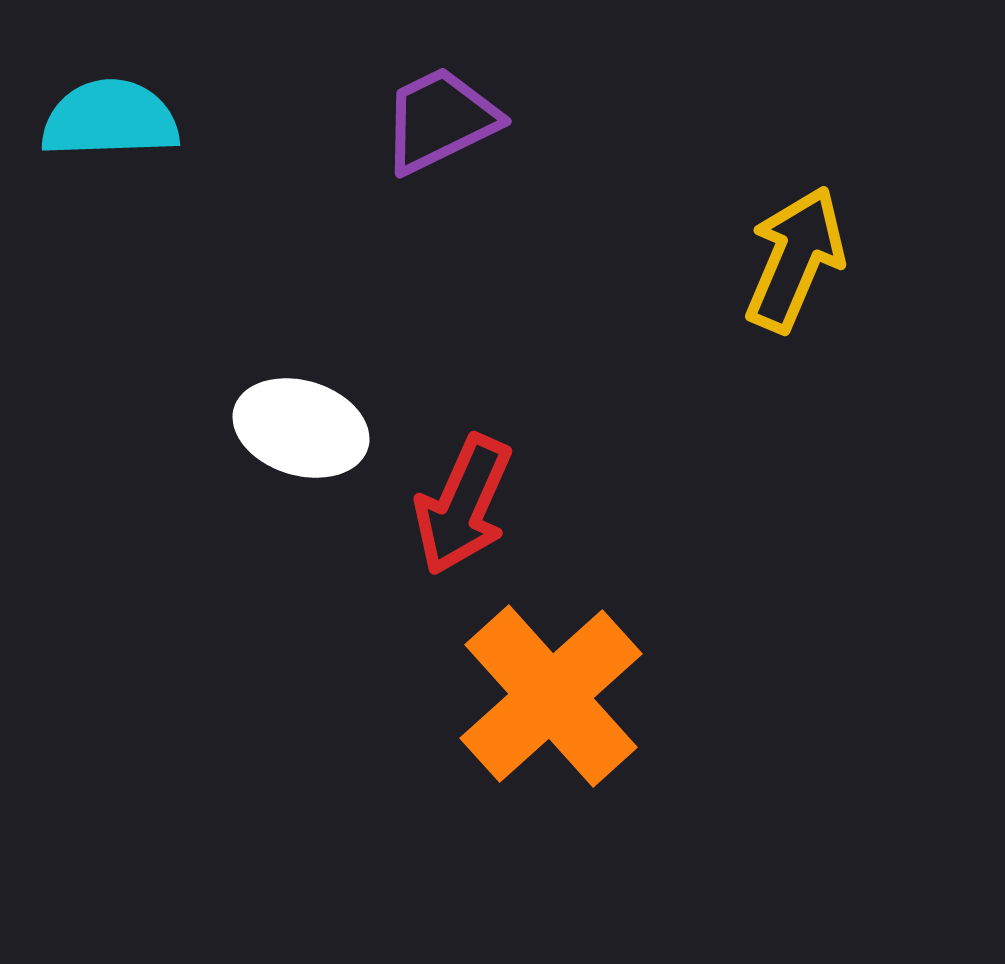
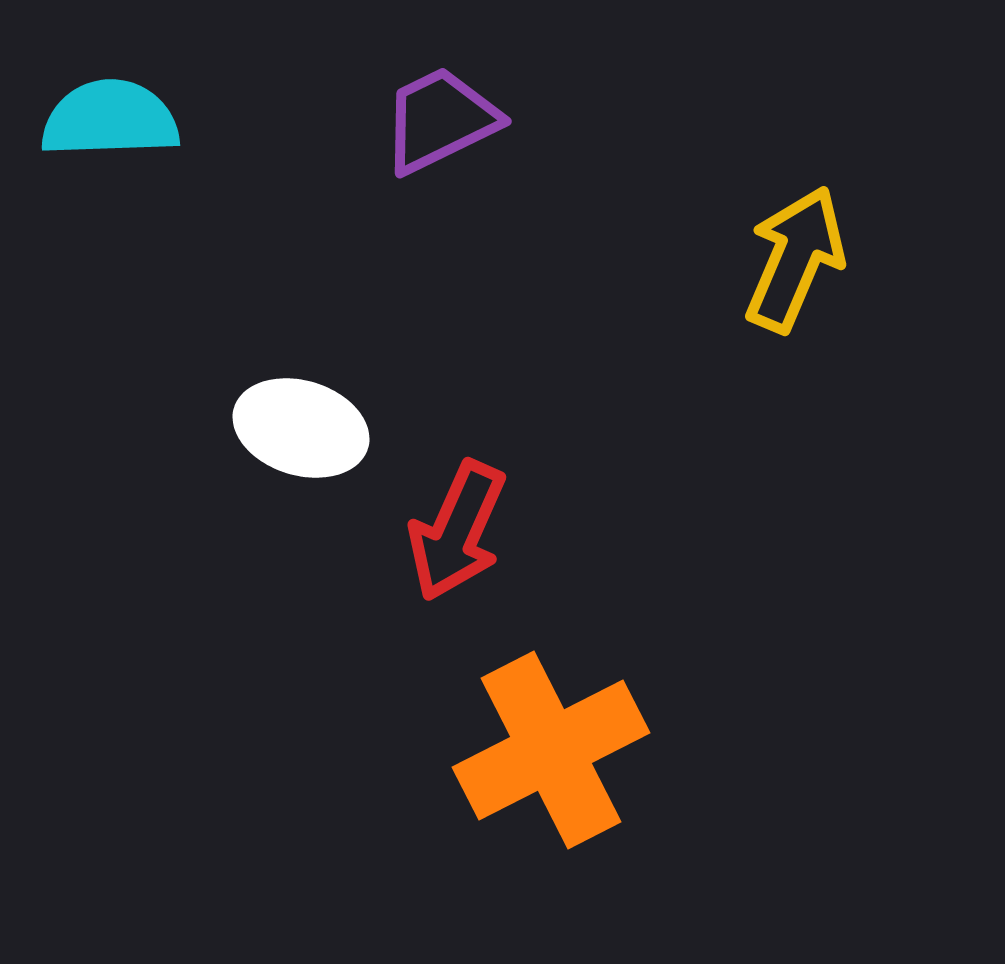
red arrow: moved 6 px left, 26 px down
orange cross: moved 54 px down; rotated 15 degrees clockwise
